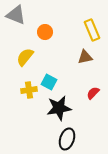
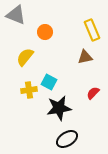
black ellipse: rotated 40 degrees clockwise
